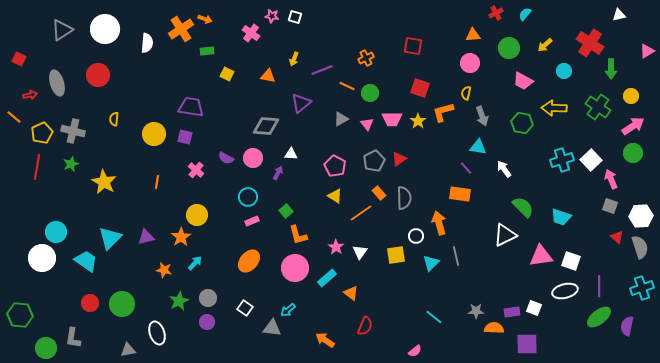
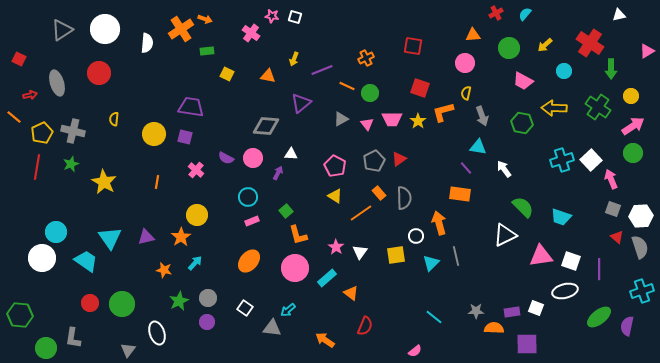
pink circle at (470, 63): moved 5 px left
red circle at (98, 75): moved 1 px right, 2 px up
gray square at (610, 206): moved 3 px right, 3 px down
cyan triangle at (110, 238): rotated 20 degrees counterclockwise
purple line at (599, 286): moved 17 px up
cyan cross at (642, 288): moved 3 px down
white square at (534, 308): moved 2 px right
gray triangle at (128, 350): rotated 42 degrees counterclockwise
